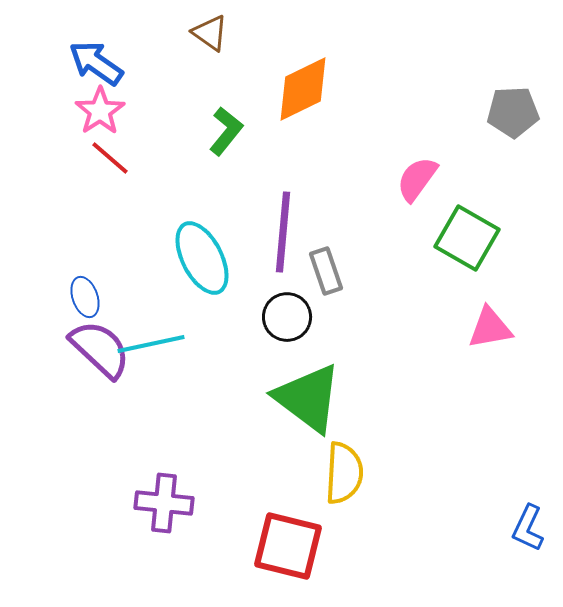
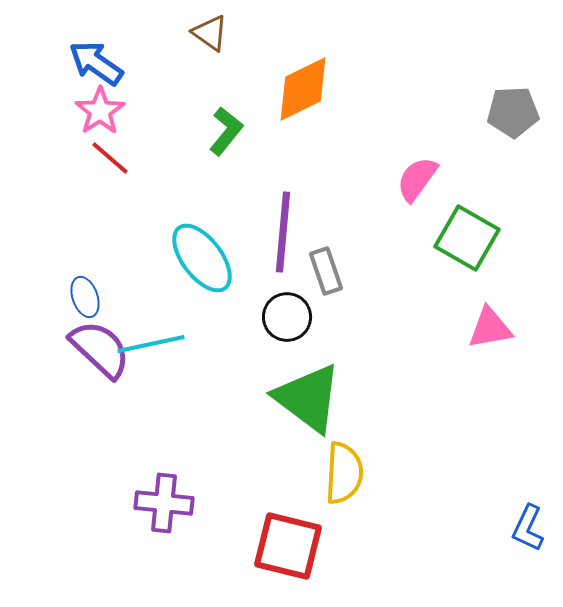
cyan ellipse: rotated 10 degrees counterclockwise
